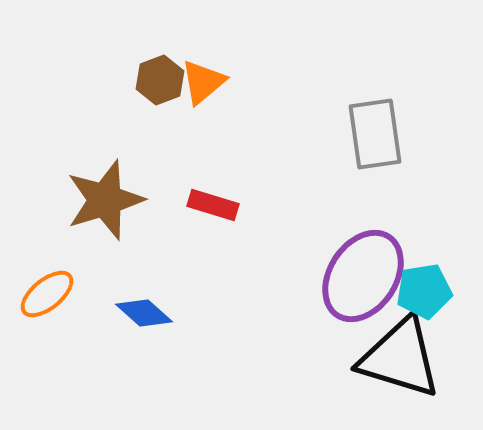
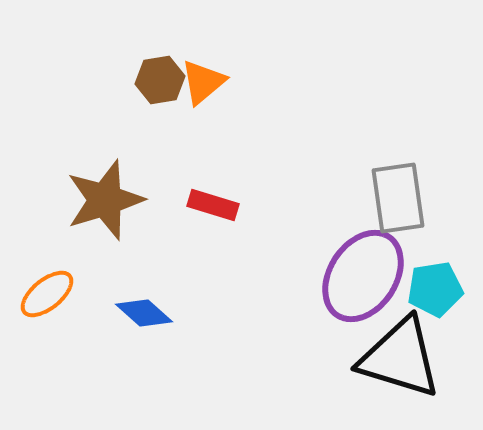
brown hexagon: rotated 12 degrees clockwise
gray rectangle: moved 23 px right, 64 px down
cyan pentagon: moved 11 px right, 2 px up
